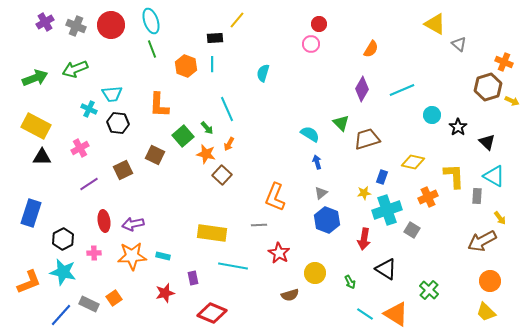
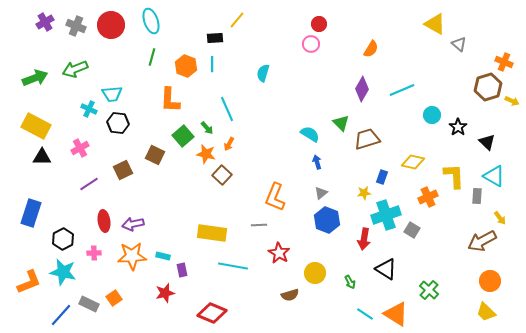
green line at (152, 49): moved 8 px down; rotated 36 degrees clockwise
orange L-shape at (159, 105): moved 11 px right, 5 px up
cyan cross at (387, 210): moved 1 px left, 5 px down
purple rectangle at (193, 278): moved 11 px left, 8 px up
